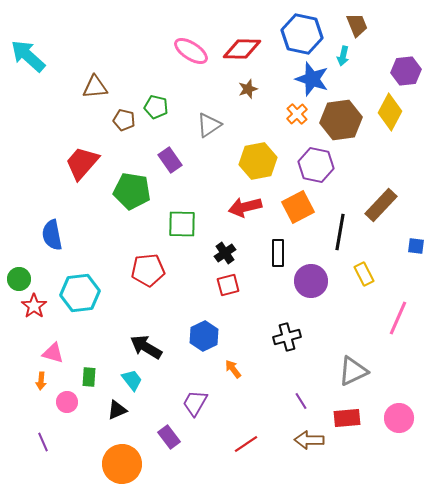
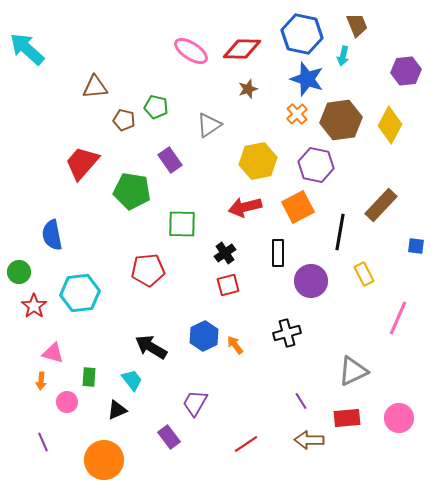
cyan arrow at (28, 56): moved 1 px left, 7 px up
blue star at (312, 79): moved 5 px left
yellow diamond at (390, 112): moved 13 px down
green circle at (19, 279): moved 7 px up
black cross at (287, 337): moved 4 px up
black arrow at (146, 347): moved 5 px right
orange arrow at (233, 369): moved 2 px right, 24 px up
orange circle at (122, 464): moved 18 px left, 4 px up
